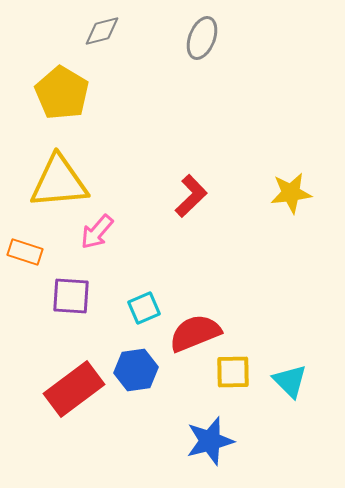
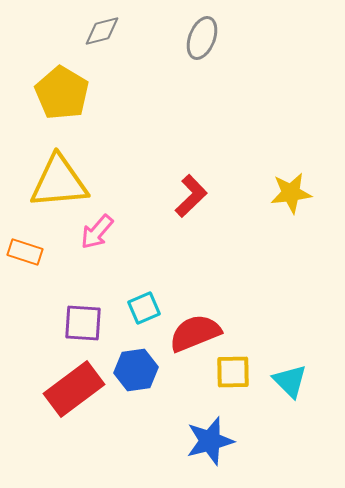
purple square: moved 12 px right, 27 px down
